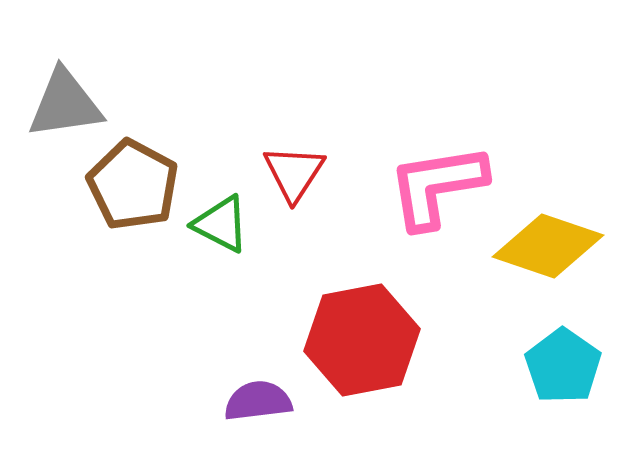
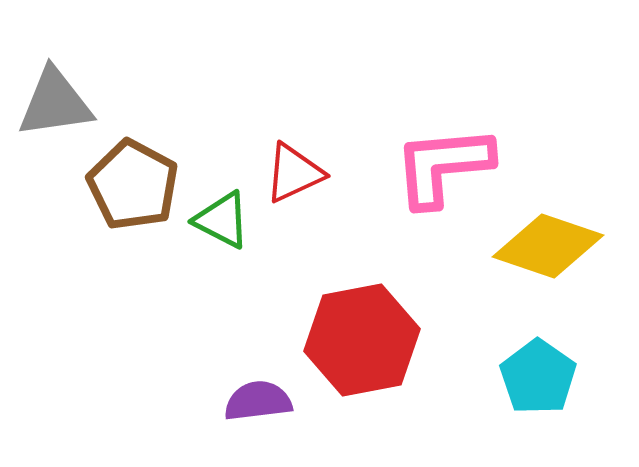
gray triangle: moved 10 px left, 1 px up
red triangle: rotated 32 degrees clockwise
pink L-shape: moved 6 px right, 20 px up; rotated 4 degrees clockwise
green triangle: moved 1 px right, 4 px up
cyan pentagon: moved 25 px left, 11 px down
